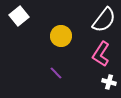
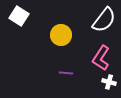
white square: rotated 18 degrees counterclockwise
yellow circle: moved 1 px up
pink L-shape: moved 4 px down
purple line: moved 10 px right; rotated 40 degrees counterclockwise
